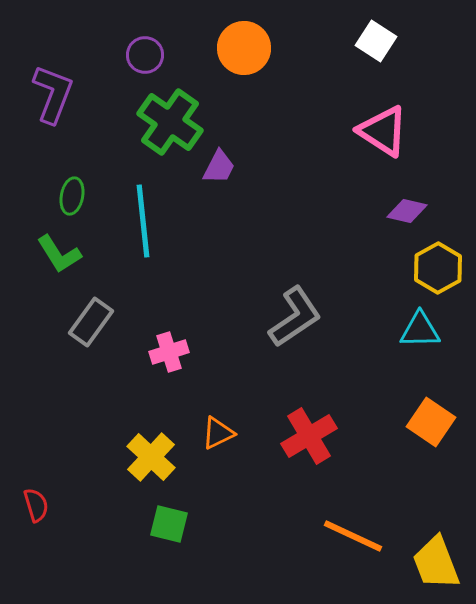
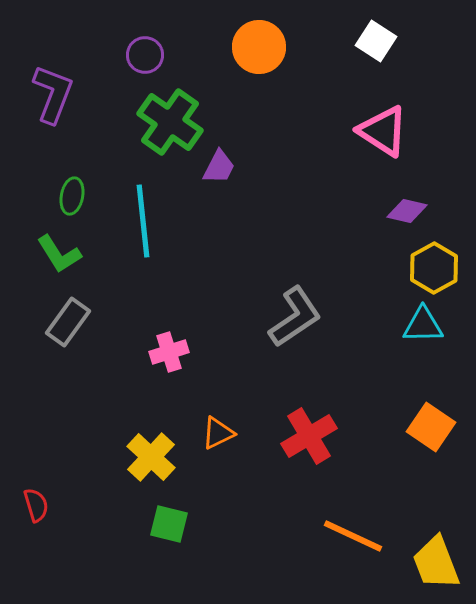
orange circle: moved 15 px right, 1 px up
yellow hexagon: moved 4 px left
gray rectangle: moved 23 px left
cyan triangle: moved 3 px right, 5 px up
orange square: moved 5 px down
